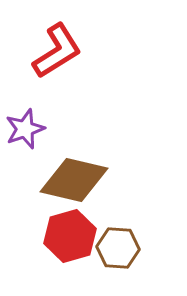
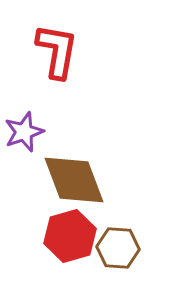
red L-shape: rotated 48 degrees counterclockwise
purple star: moved 1 px left, 3 px down
brown diamond: rotated 56 degrees clockwise
